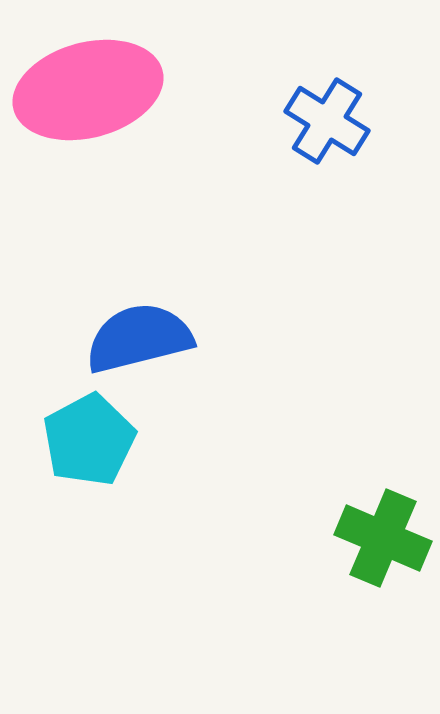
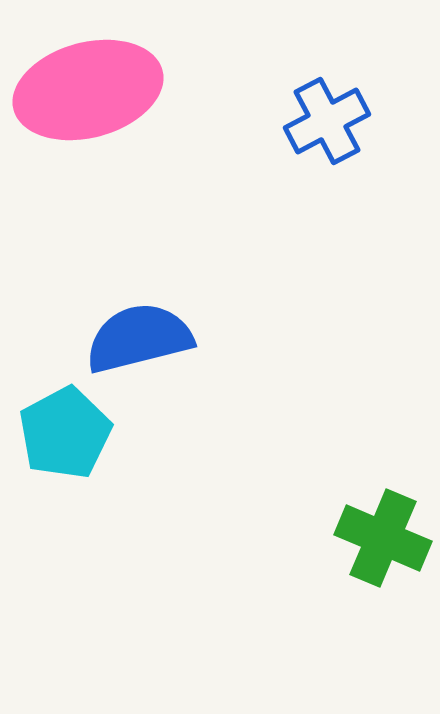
blue cross: rotated 30 degrees clockwise
cyan pentagon: moved 24 px left, 7 px up
